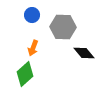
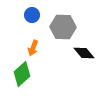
green diamond: moved 3 px left
